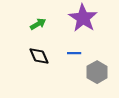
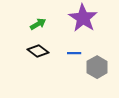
black diamond: moved 1 px left, 5 px up; rotated 30 degrees counterclockwise
gray hexagon: moved 5 px up
